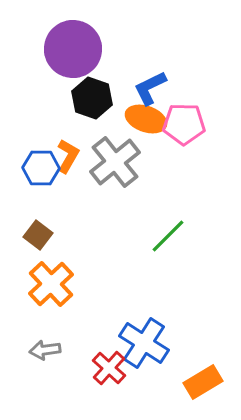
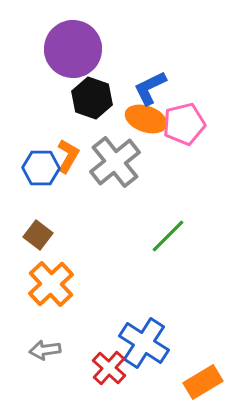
pink pentagon: rotated 15 degrees counterclockwise
